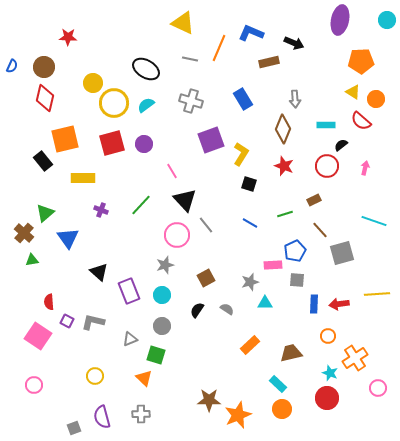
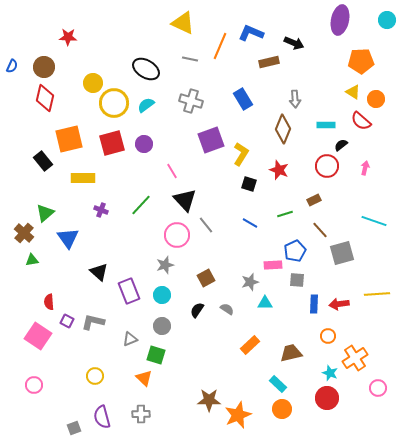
orange line at (219, 48): moved 1 px right, 2 px up
orange square at (65, 139): moved 4 px right
red star at (284, 166): moved 5 px left, 4 px down
